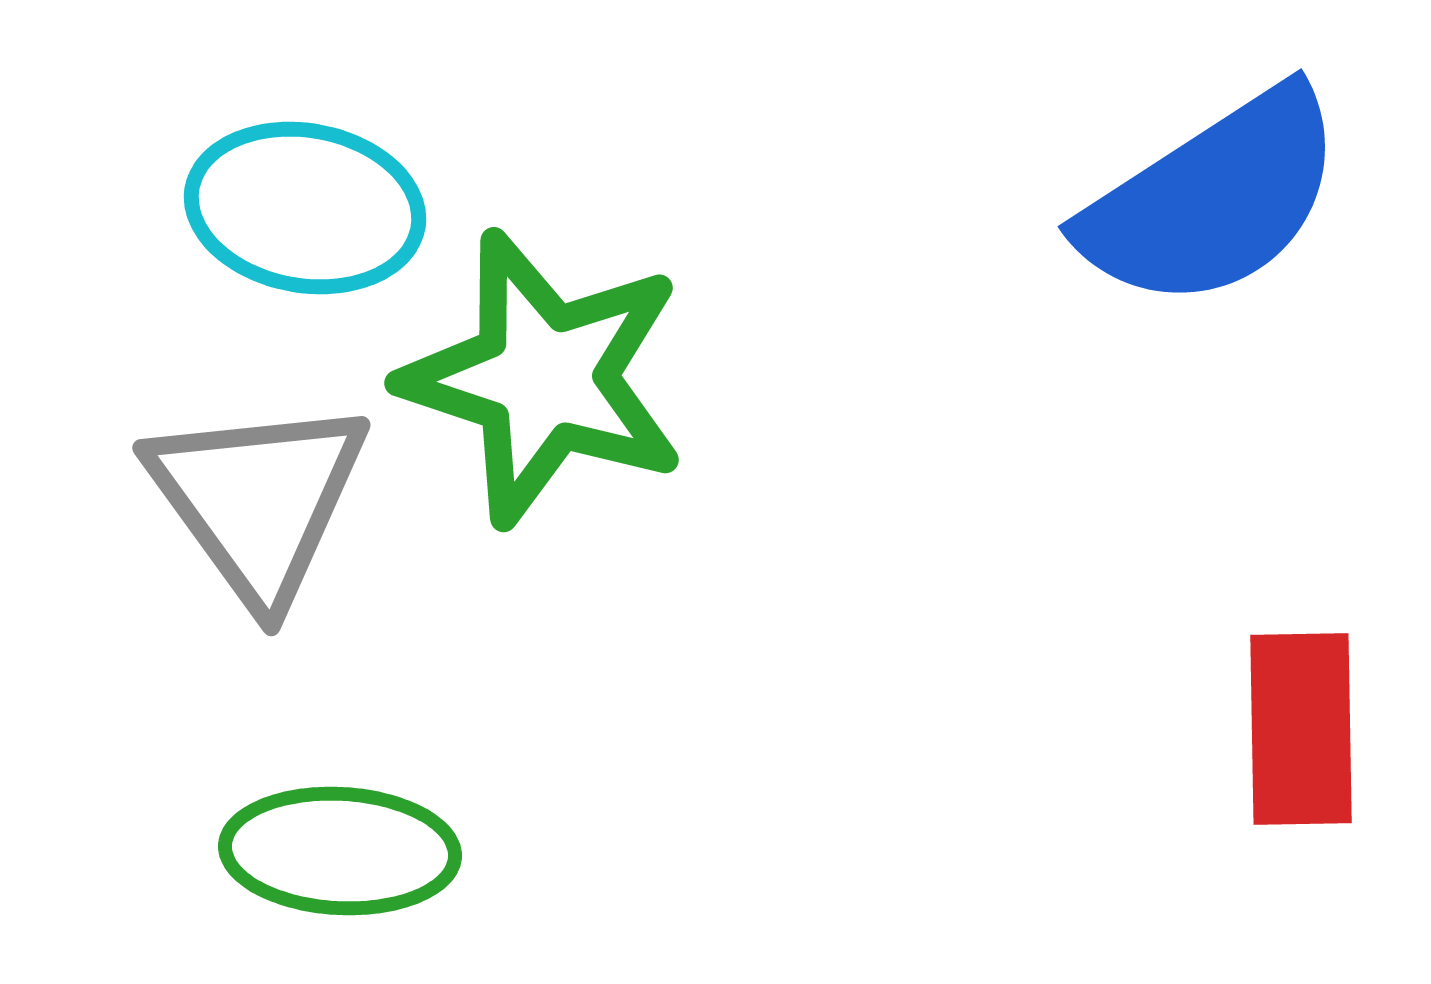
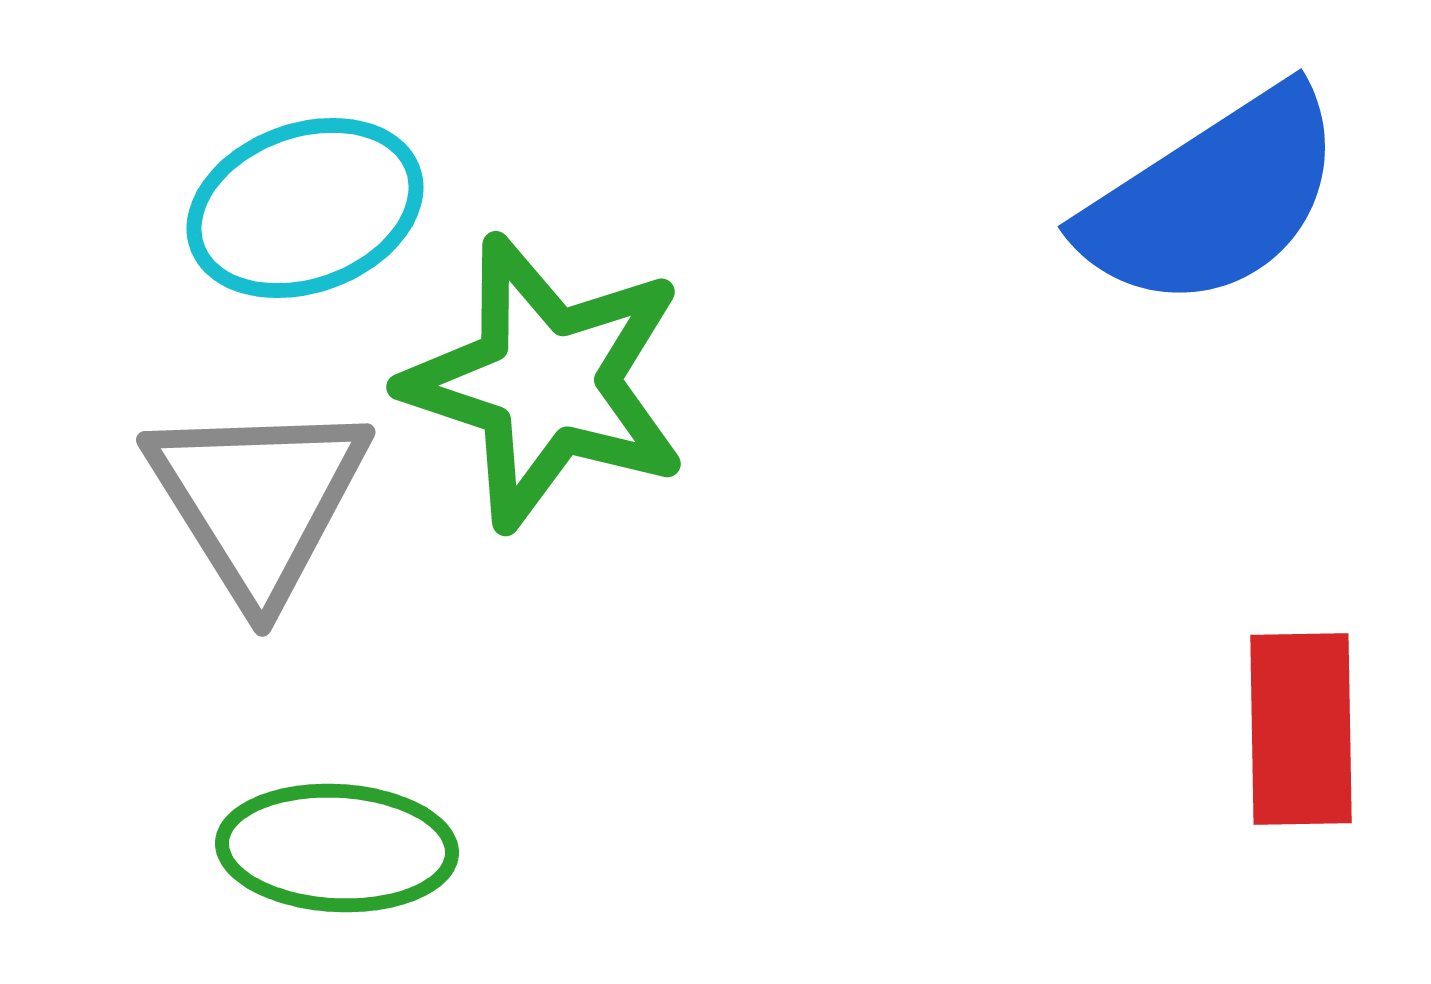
cyan ellipse: rotated 30 degrees counterclockwise
green star: moved 2 px right, 4 px down
gray triangle: rotated 4 degrees clockwise
green ellipse: moved 3 px left, 3 px up
